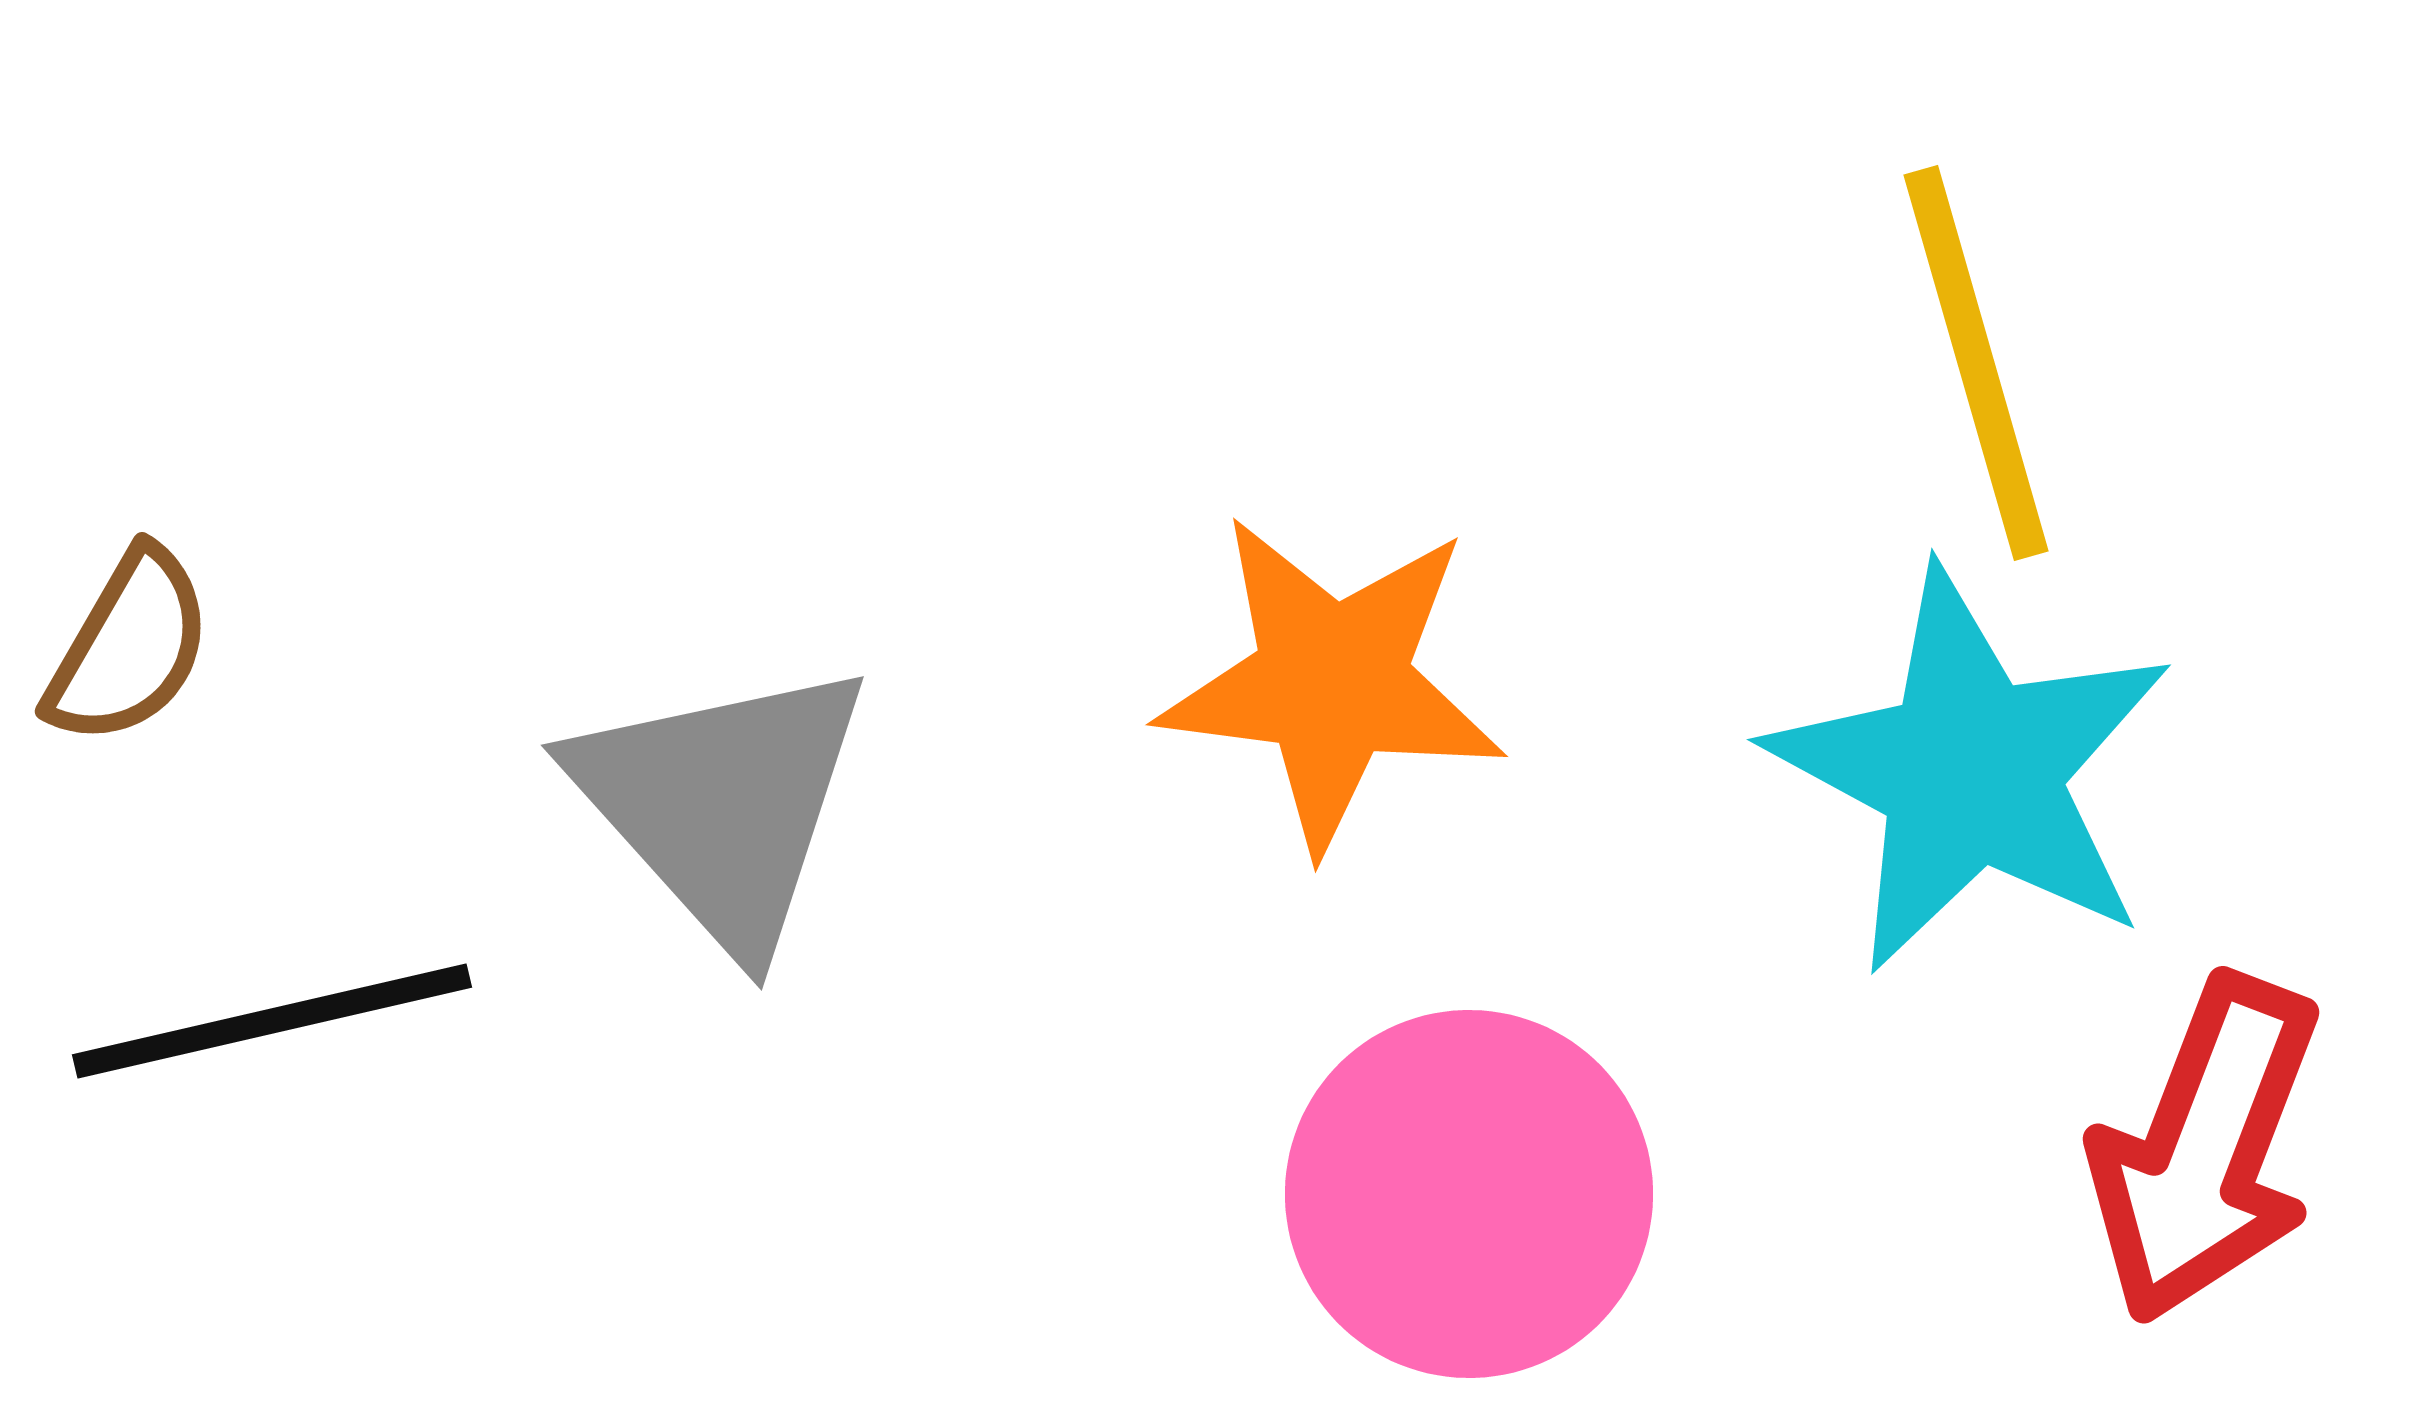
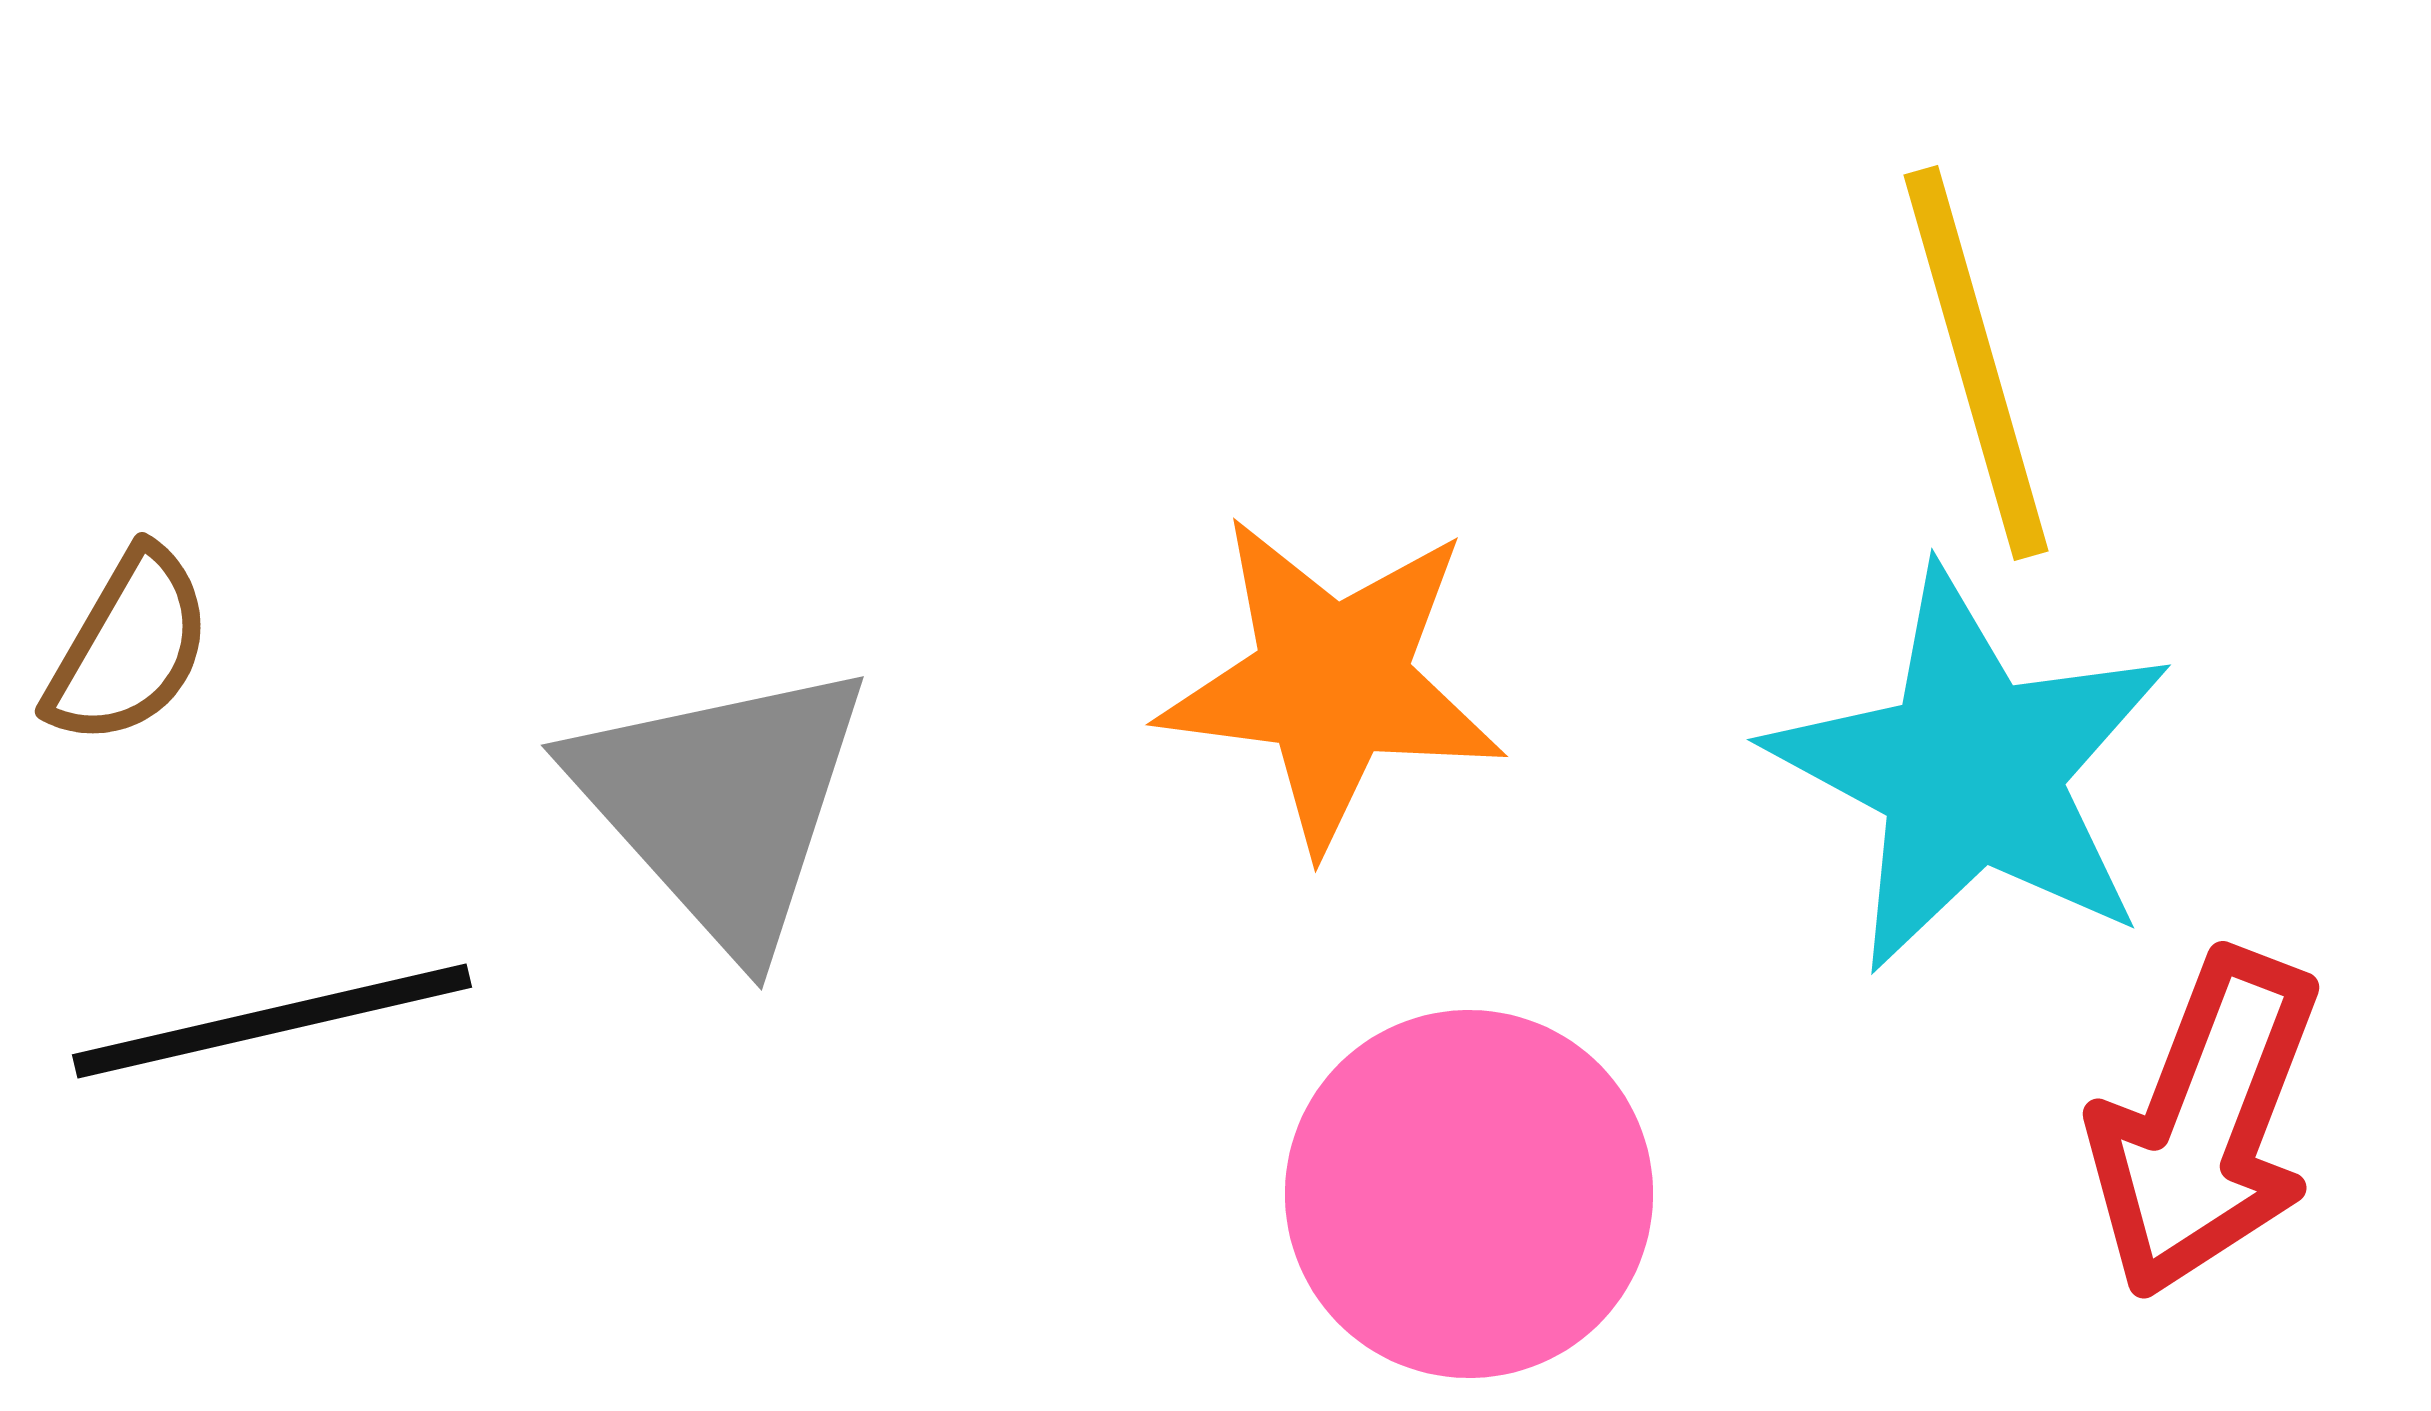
red arrow: moved 25 px up
